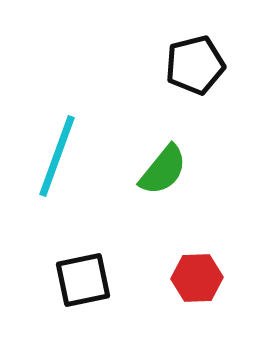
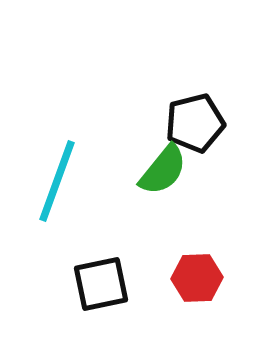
black pentagon: moved 58 px down
cyan line: moved 25 px down
black square: moved 18 px right, 4 px down
